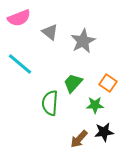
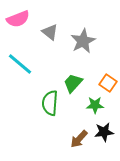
pink semicircle: moved 1 px left, 1 px down
